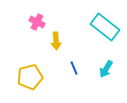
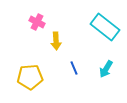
yellow pentagon: rotated 10 degrees clockwise
